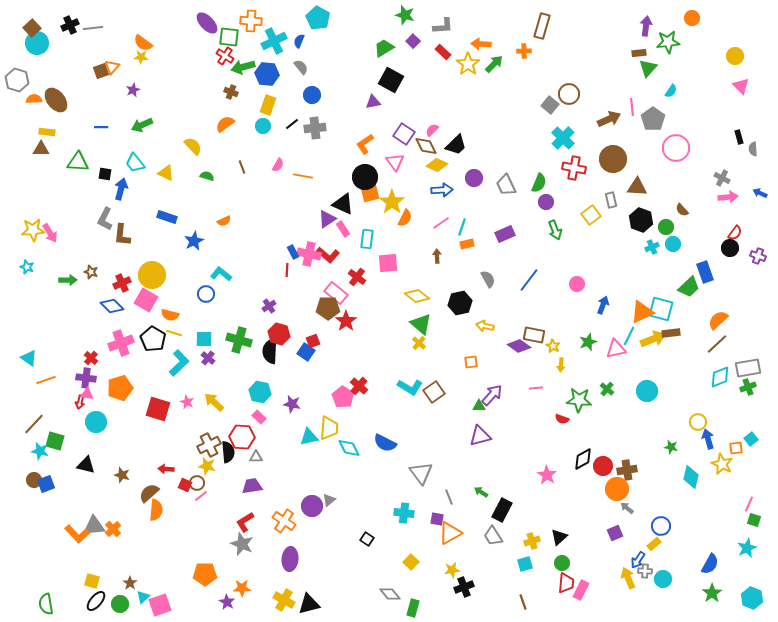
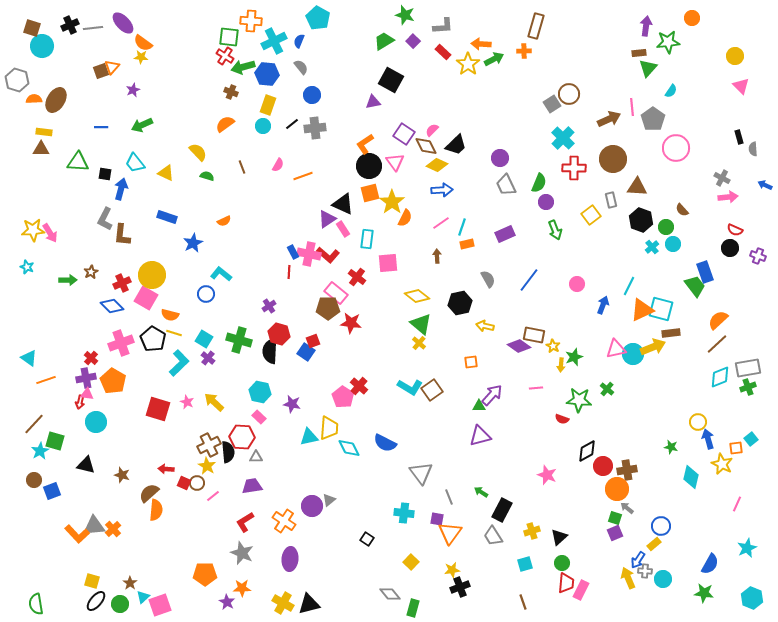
purple ellipse at (207, 23): moved 84 px left
brown rectangle at (542, 26): moved 6 px left
brown square at (32, 28): rotated 30 degrees counterclockwise
cyan circle at (37, 43): moved 5 px right, 3 px down
green trapezoid at (384, 48): moved 7 px up
green arrow at (494, 64): moved 5 px up; rotated 18 degrees clockwise
brown ellipse at (56, 100): rotated 70 degrees clockwise
gray square at (550, 105): moved 2 px right, 1 px up; rotated 18 degrees clockwise
yellow rectangle at (47, 132): moved 3 px left
yellow semicircle at (193, 146): moved 5 px right, 6 px down
red cross at (574, 168): rotated 10 degrees counterclockwise
orange line at (303, 176): rotated 30 degrees counterclockwise
black circle at (365, 177): moved 4 px right, 11 px up
purple circle at (474, 178): moved 26 px right, 20 px up
blue arrow at (760, 193): moved 5 px right, 8 px up
red semicircle at (735, 233): moved 3 px up; rotated 77 degrees clockwise
blue star at (194, 241): moved 1 px left, 2 px down
cyan cross at (652, 247): rotated 16 degrees counterclockwise
red line at (287, 270): moved 2 px right, 2 px down
brown star at (91, 272): rotated 24 degrees clockwise
green trapezoid at (689, 287): moved 6 px right, 1 px up; rotated 85 degrees counterclockwise
pink square at (146, 300): moved 2 px up
orange triangle at (642, 312): moved 2 px up
red star at (346, 321): moved 5 px right, 2 px down; rotated 30 degrees counterclockwise
cyan line at (629, 336): moved 50 px up
cyan square at (204, 339): rotated 30 degrees clockwise
yellow arrow at (653, 339): moved 8 px down
green star at (588, 342): moved 14 px left, 15 px down
purple cross at (86, 378): rotated 18 degrees counterclockwise
orange pentagon at (120, 388): moved 7 px left, 7 px up; rotated 25 degrees counterclockwise
cyan circle at (647, 391): moved 14 px left, 37 px up
brown square at (434, 392): moved 2 px left, 2 px up
cyan star at (40, 451): rotated 30 degrees clockwise
black diamond at (583, 459): moved 4 px right, 8 px up
yellow star at (207, 466): rotated 18 degrees clockwise
pink star at (547, 475): rotated 12 degrees counterclockwise
blue square at (46, 484): moved 6 px right, 7 px down
red square at (185, 485): moved 1 px left, 2 px up
pink line at (201, 496): moved 12 px right
pink line at (749, 504): moved 12 px left
green square at (754, 520): moved 139 px left, 2 px up
orange triangle at (450, 533): rotated 25 degrees counterclockwise
yellow cross at (532, 541): moved 10 px up
gray star at (242, 544): moved 9 px down
black cross at (464, 587): moved 4 px left
green star at (712, 593): moved 8 px left; rotated 30 degrees counterclockwise
yellow cross at (284, 600): moved 1 px left, 3 px down
green semicircle at (46, 604): moved 10 px left
